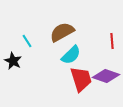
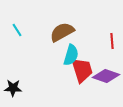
cyan line: moved 10 px left, 11 px up
cyan semicircle: rotated 30 degrees counterclockwise
black star: moved 27 px down; rotated 24 degrees counterclockwise
red trapezoid: moved 1 px right, 9 px up
